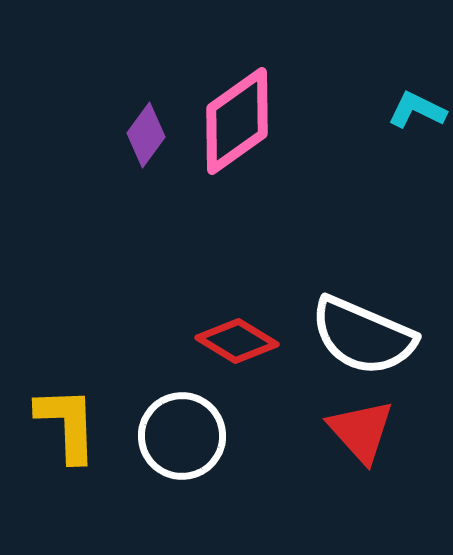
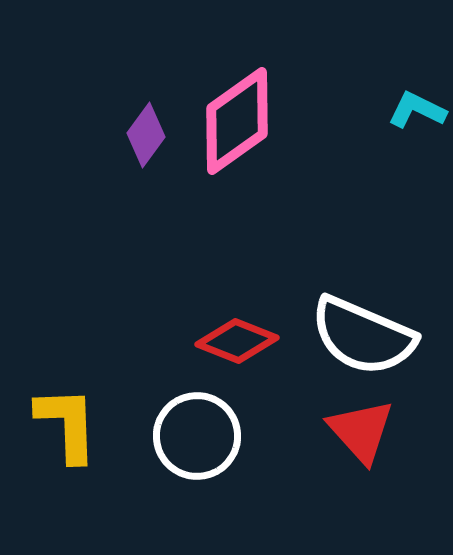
red diamond: rotated 10 degrees counterclockwise
white circle: moved 15 px right
